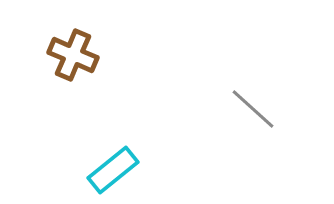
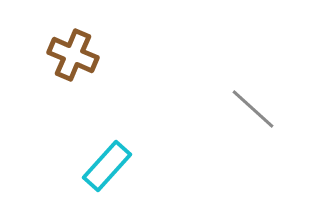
cyan rectangle: moved 6 px left, 4 px up; rotated 9 degrees counterclockwise
